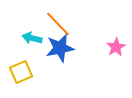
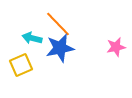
pink star: rotated 18 degrees clockwise
yellow square: moved 7 px up
